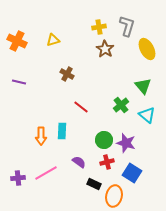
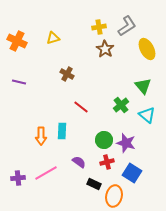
gray L-shape: rotated 40 degrees clockwise
yellow triangle: moved 2 px up
